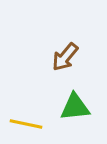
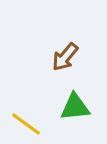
yellow line: rotated 24 degrees clockwise
